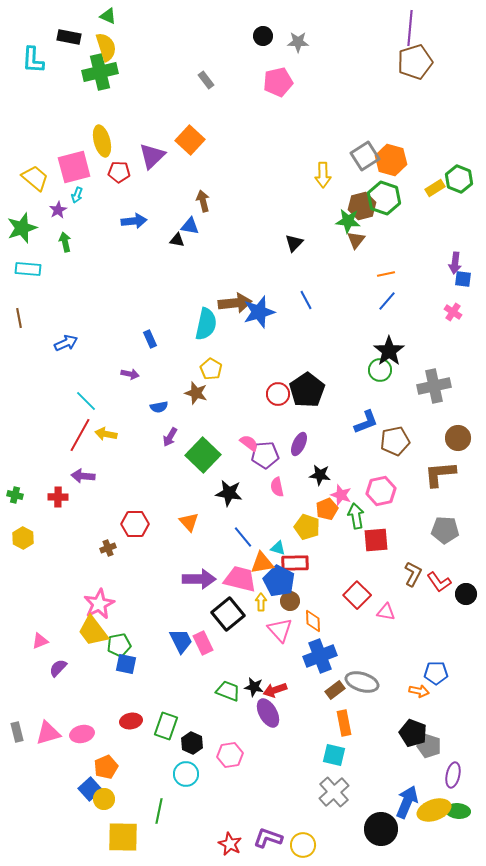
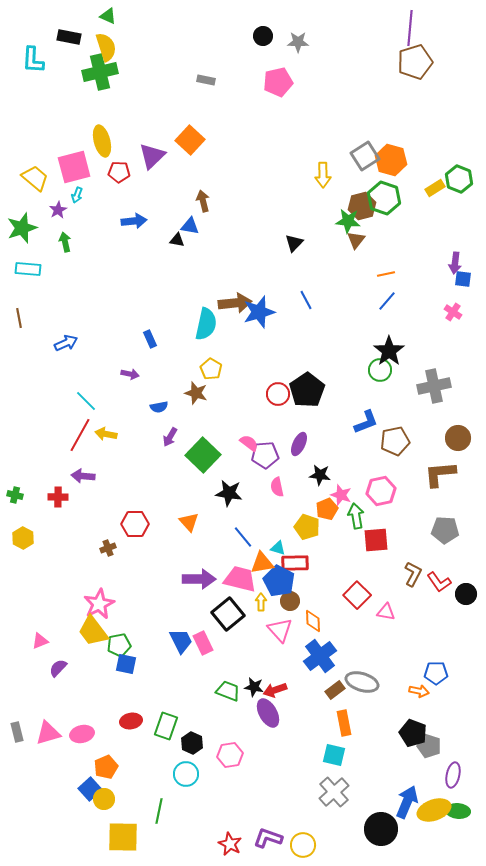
gray rectangle at (206, 80): rotated 42 degrees counterclockwise
blue cross at (320, 656): rotated 16 degrees counterclockwise
